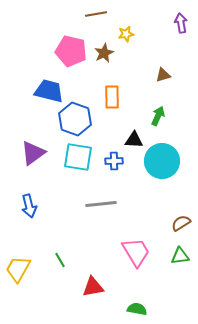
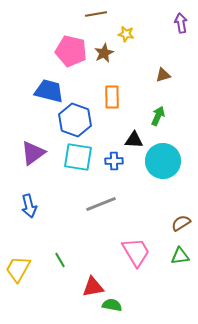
yellow star: rotated 21 degrees clockwise
blue hexagon: moved 1 px down
cyan circle: moved 1 px right
gray line: rotated 16 degrees counterclockwise
green semicircle: moved 25 px left, 4 px up
